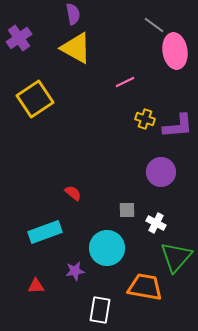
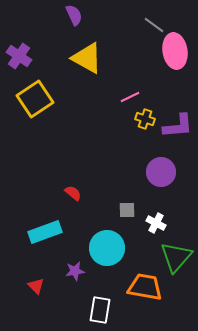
purple semicircle: moved 1 px right, 1 px down; rotated 15 degrees counterclockwise
purple cross: moved 18 px down; rotated 20 degrees counterclockwise
yellow triangle: moved 11 px right, 10 px down
pink line: moved 5 px right, 15 px down
red triangle: rotated 48 degrees clockwise
